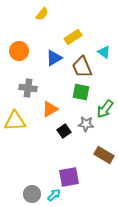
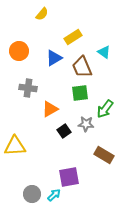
green square: moved 1 px left, 1 px down; rotated 18 degrees counterclockwise
yellow triangle: moved 25 px down
